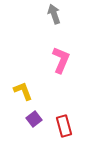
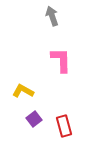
gray arrow: moved 2 px left, 2 px down
pink L-shape: rotated 24 degrees counterclockwise
yellow L-shape: rotated 40 degrees counterclockwise
